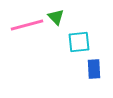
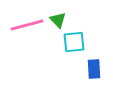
green triangle: moved 2 px right, 3 px down
cyan square: moved 5 px left
